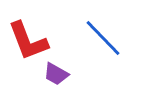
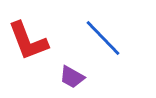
purple trapezoid: moved 16 px right, 3 px down
